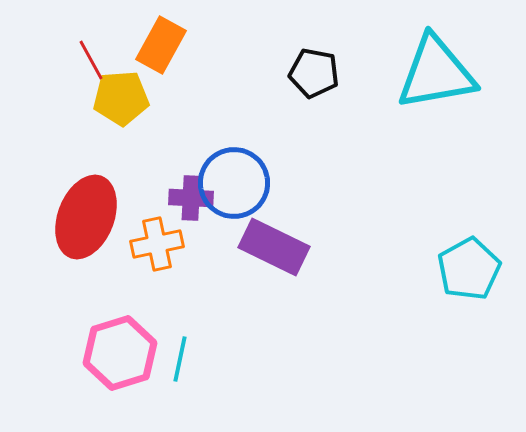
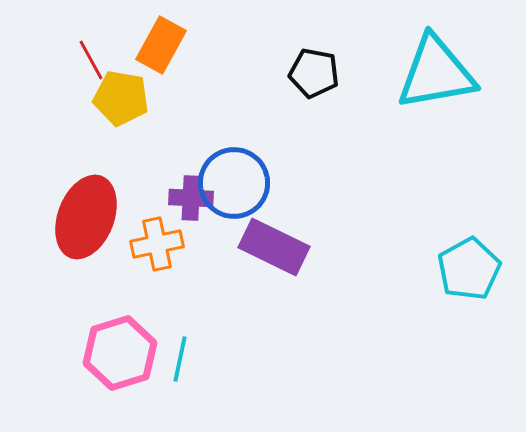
yellow pentagon: rotated 14 degrees clockwise
